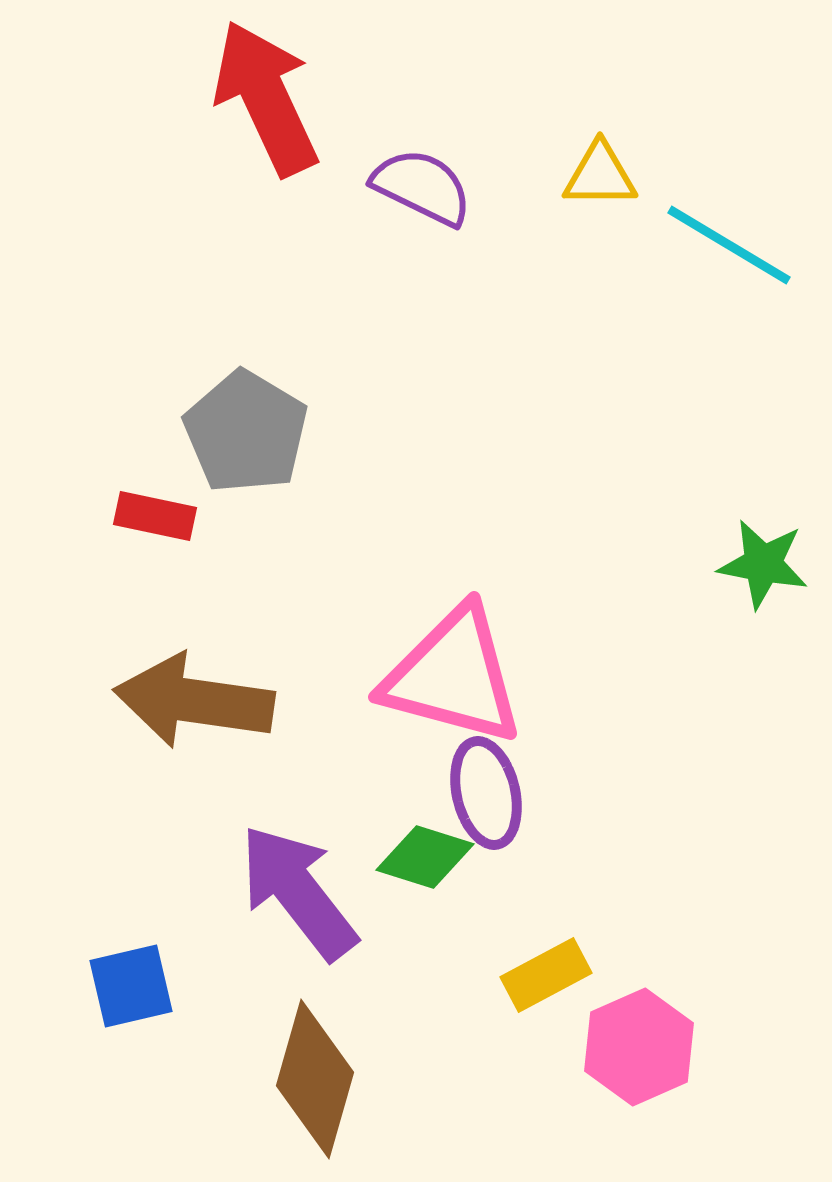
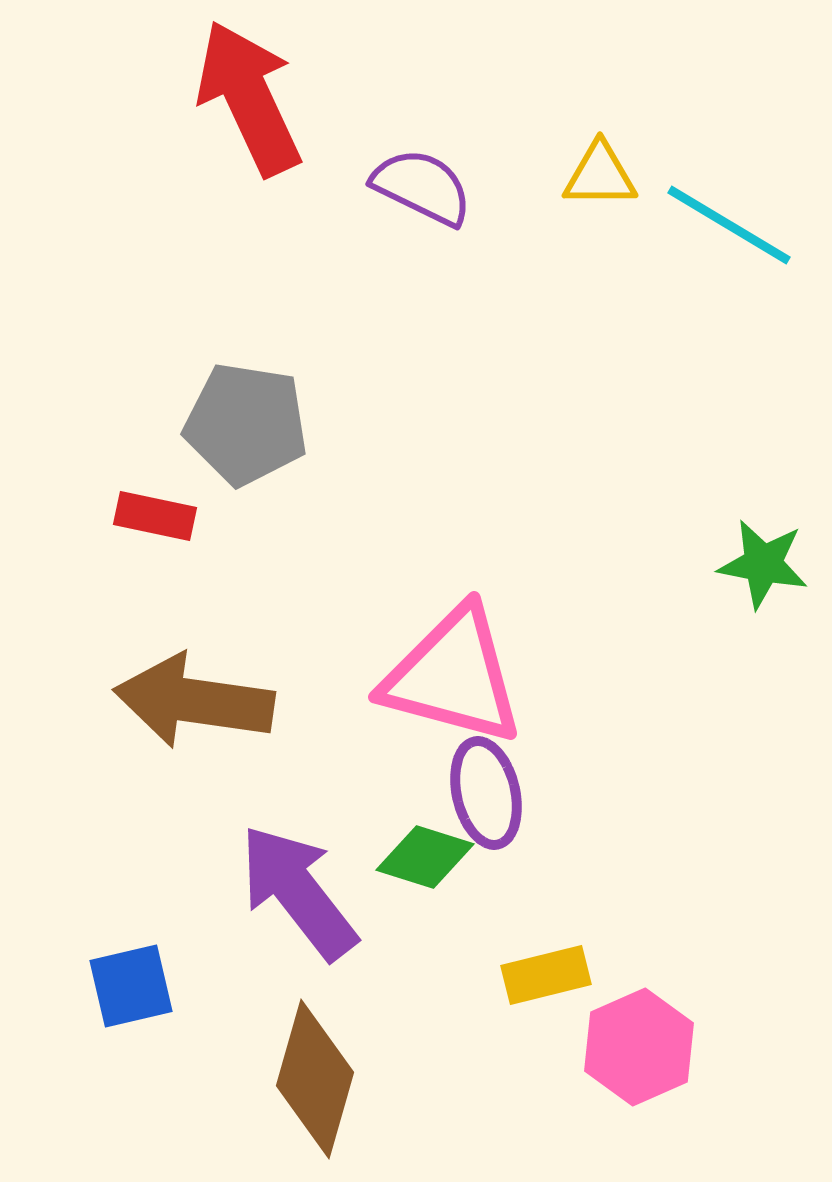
red arrow: moved 17 px left
cyan line: moved 20 px up
gray pentagon: moved 8 px up; rotated 22 degrees counterclockwise
yellow rectangle: rotated 14 degrees clockwise
